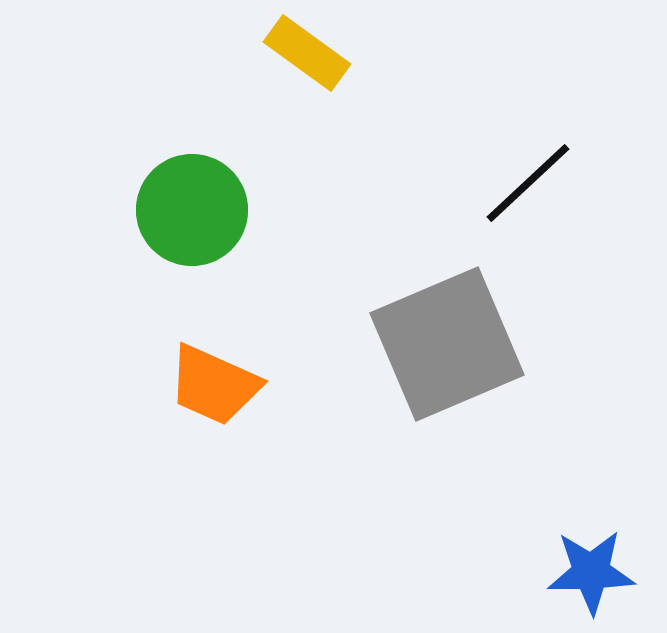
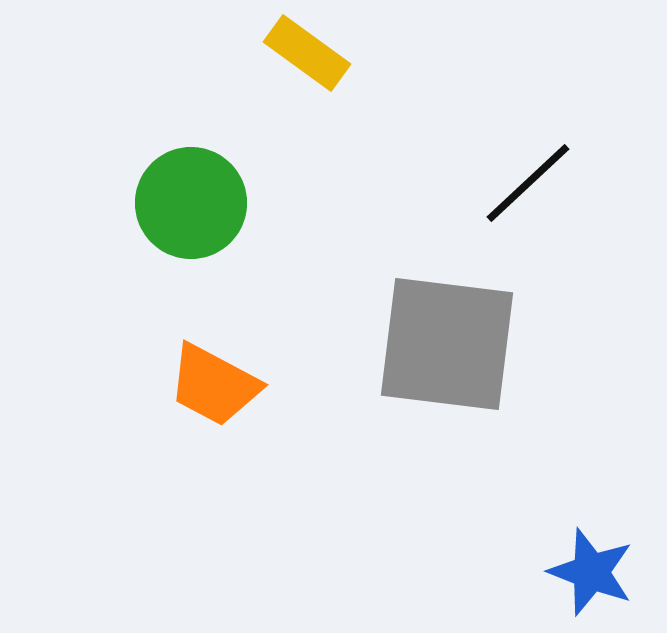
green circle: moved 1 px left, 7 px up
gray square: rotated 30 degrees clockwise
orange trapezoid: rotated 4 degrees clockwise
blue star: rotated 22 degrees clockwise
